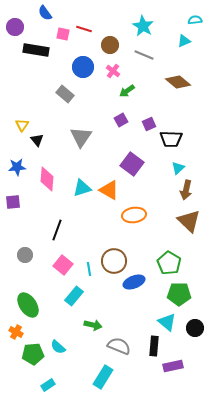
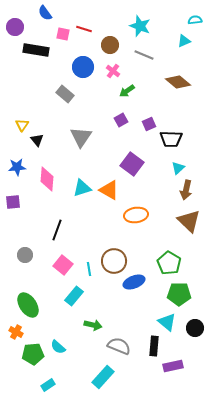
cyan star at (143, 26): moved 3 px left; rotated 10 degrees counterclockwise
orange ellipse at (134, 215): moved 2 px right
cyan rectangle at (103, 377): rotated 10 degrees clockwise
